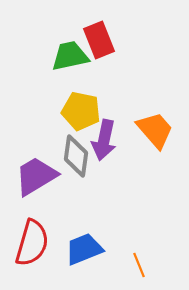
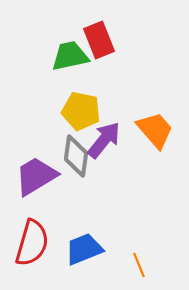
purple arrow: rotated 153 degrees counterclockwise
